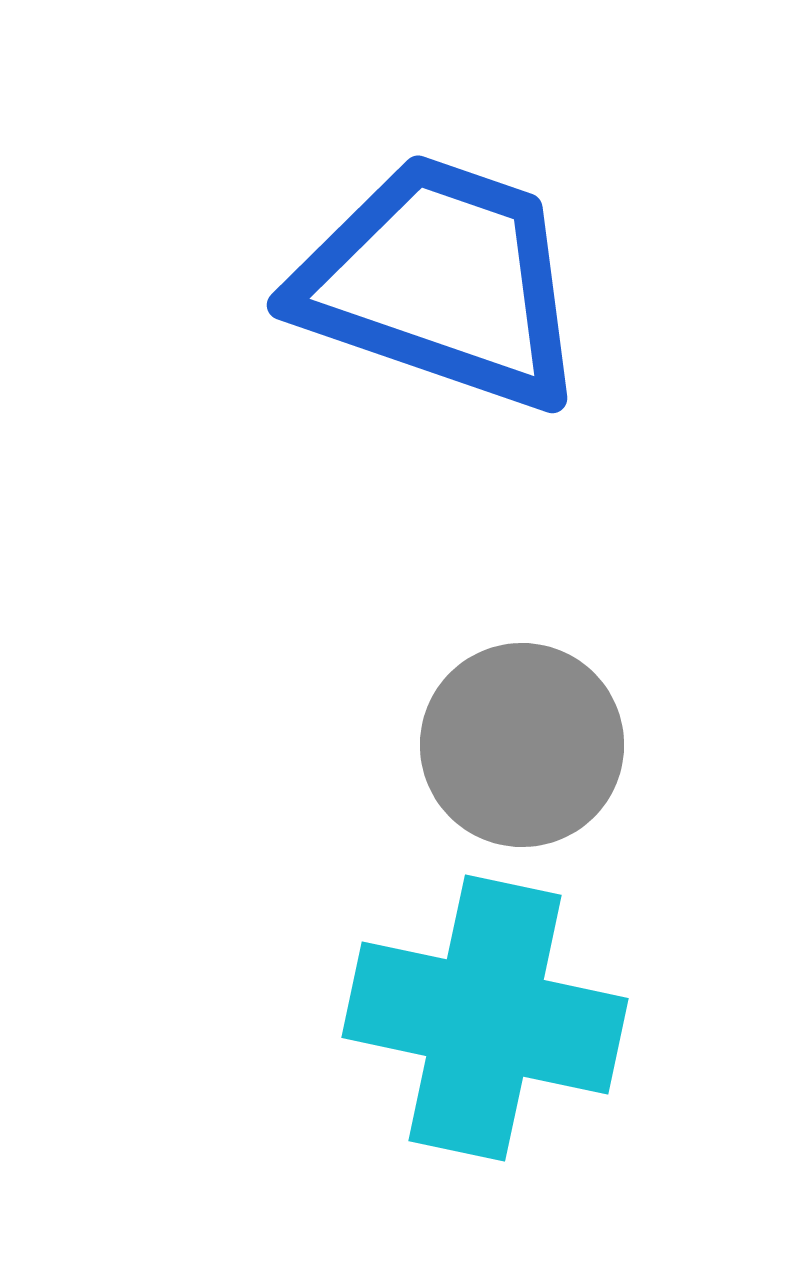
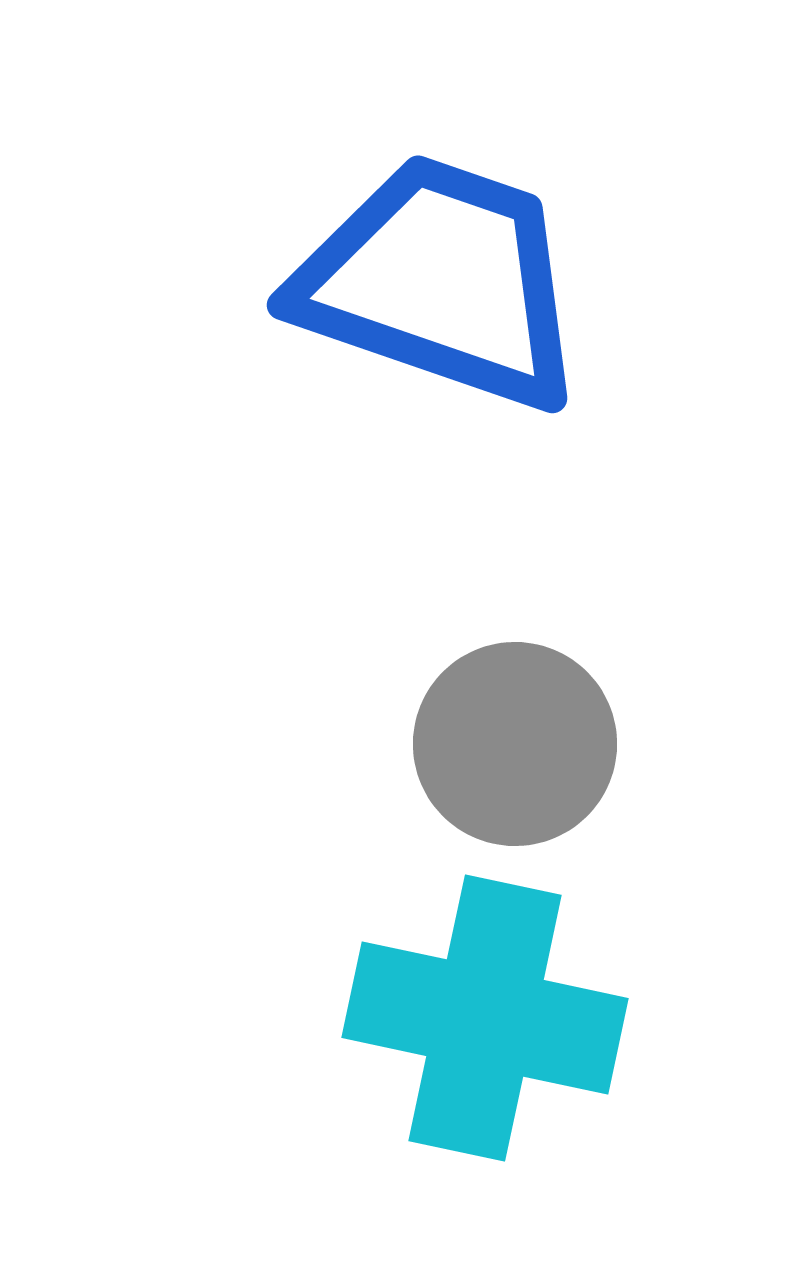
gray circle: moved 7 px left, 1 px up
